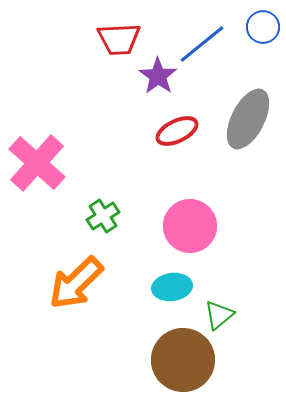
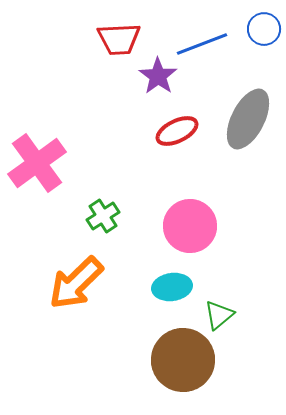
blue circle: moved 1 px right, 2 px down
blue line: rotated 18 degrees clockwise
pink cross: rotated 12 degrees clockwise
